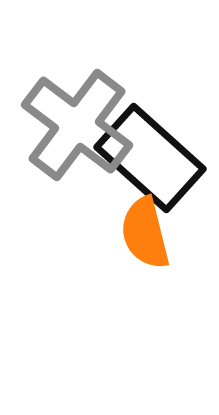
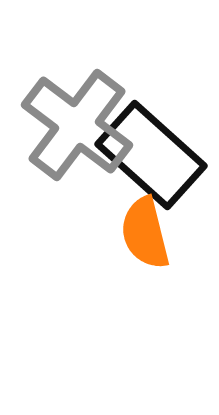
black rectangle: moved 1 px right, 3 px up
